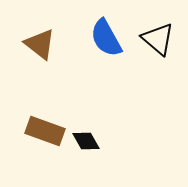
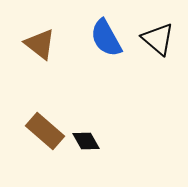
brown rectangle: rotated 21 degrees clockwise
